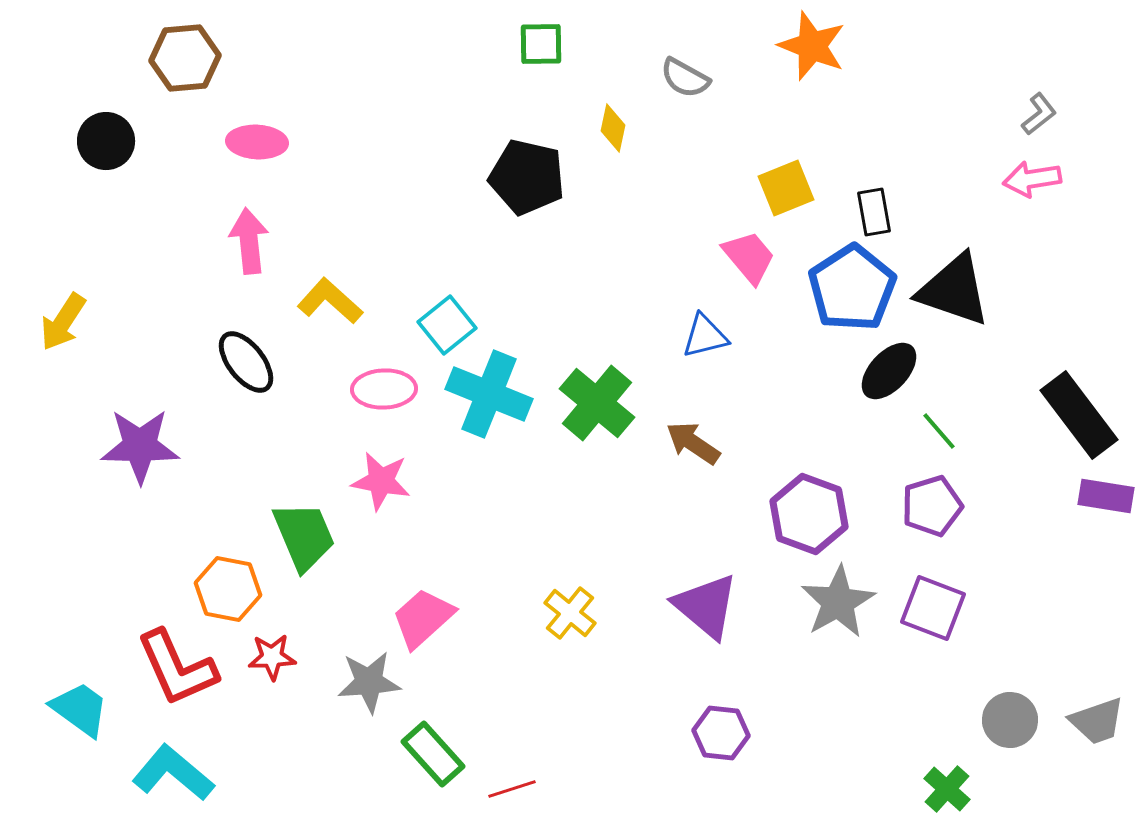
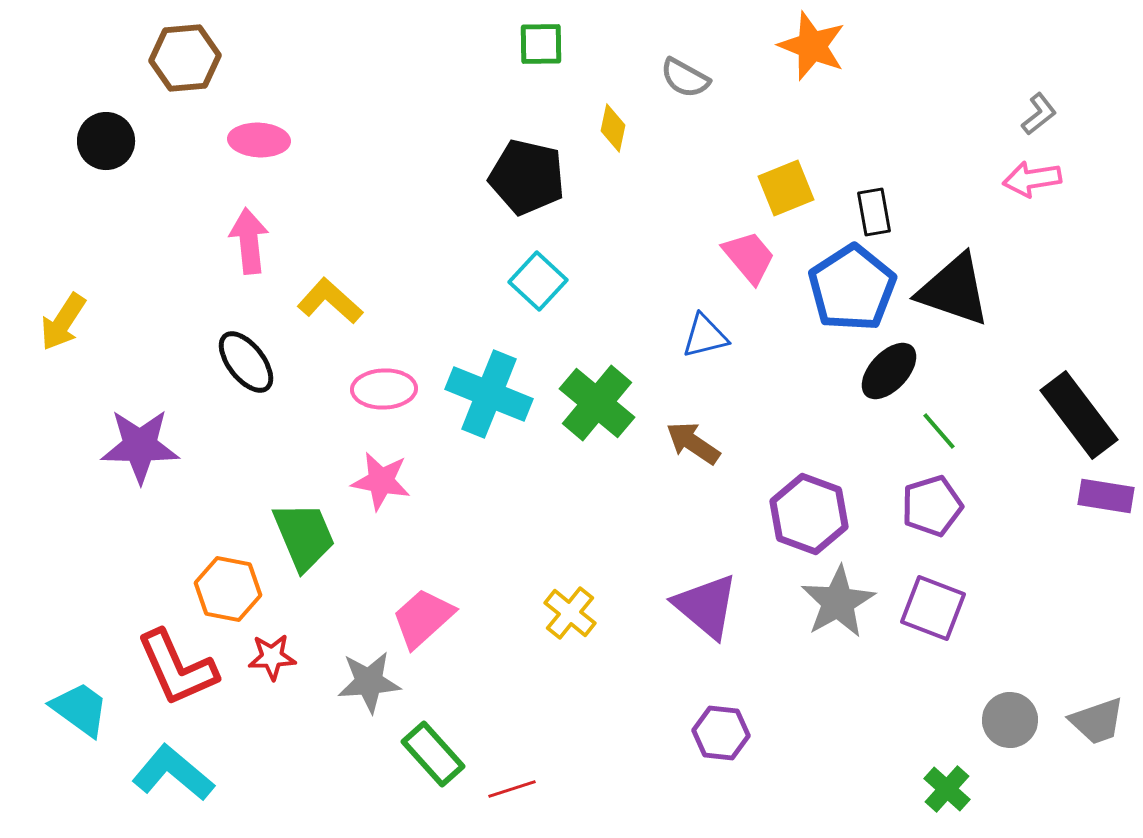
pink ellipse at (257, 142): moved 2 px right, 2 px up
cyan square at (447, 325): moved 91 px right, 44 px up; rotated 8 degrees counterclockwise
